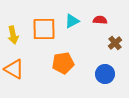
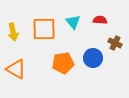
cyan triangle: moved 1 px right, 1 px down; rotated 42 degrees counterclockwise
yellow arrow: moved 3 px up
brown cross: rotated 24 degrees counterclockwise
orange triangle: moved 2 px right
blue circle: moved 12 px left, 16 px up
